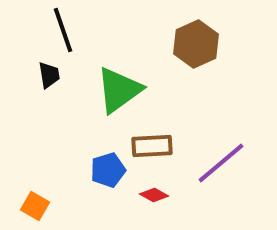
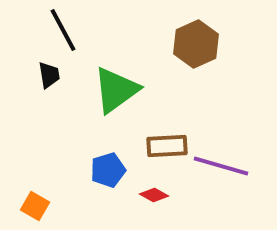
black line: rotated 9 degrees counterclockwise
green triangle: moved 3 px left
brown rectangle: moved 15 px right
purple line: moved 3 px down; rotated 56 degrees clockwise
